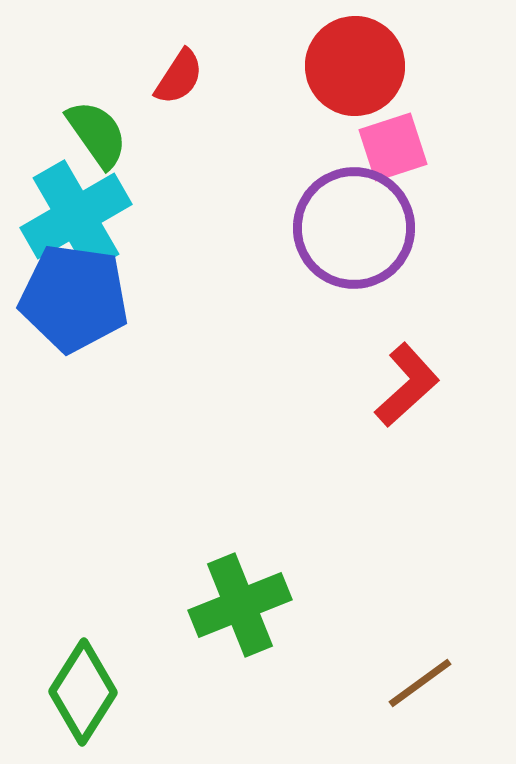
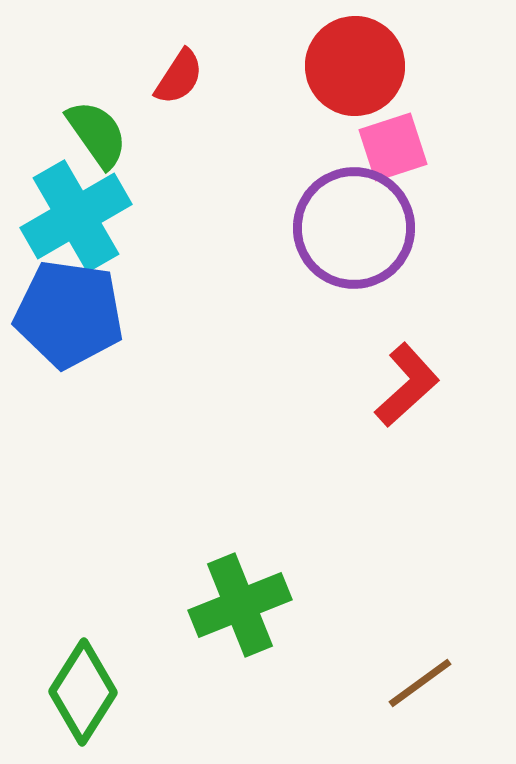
blue pentagon: moved 5 px left, 16 px down
